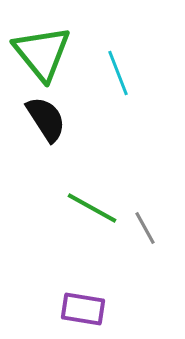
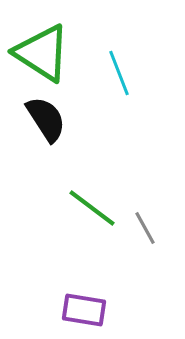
green triangle: rotated 18 degrees counterclockwise
cyan line: moved 1 px right
green line: rotated 8 degrees clockwise
purple rectangle: moved 1 px right, 1 px down
